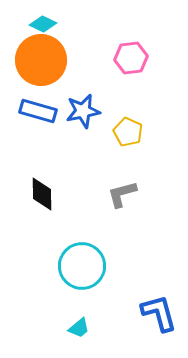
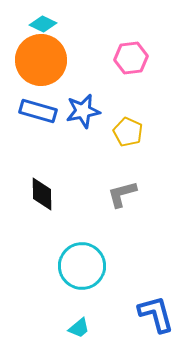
blue L-shape: moved 3 px left, 1 px down
